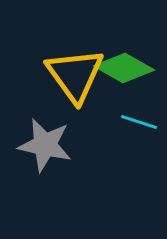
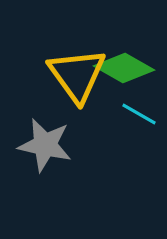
yellow triangle: moved 2 px right
cyan line: moved 8 px up; rotated 12 degrees clockwise
